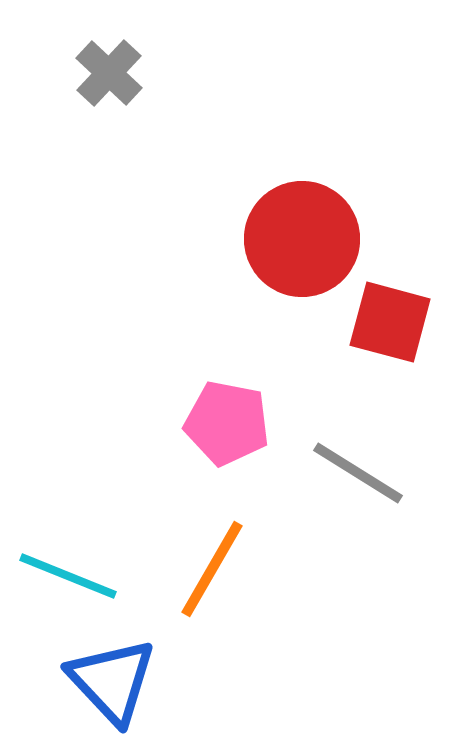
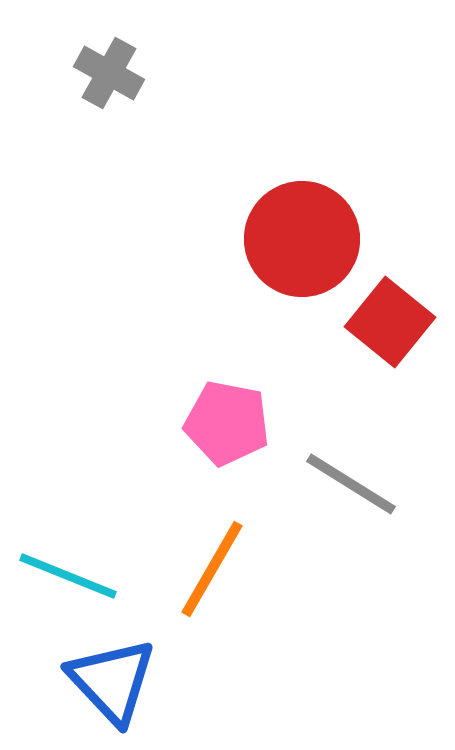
gray cross: rotated 14 degrees counterclockwise
red square: rotated 24 degrees clockwise
gray line: moved 7 px left, 11 px down
